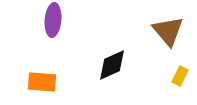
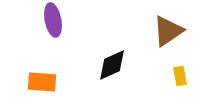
purple ellipse: rotated 16 degrees counterclockwise
brown triangle: rotated 36 degrees clockwise
yellow rectangle: rotated 36 degrees counterclockwise
